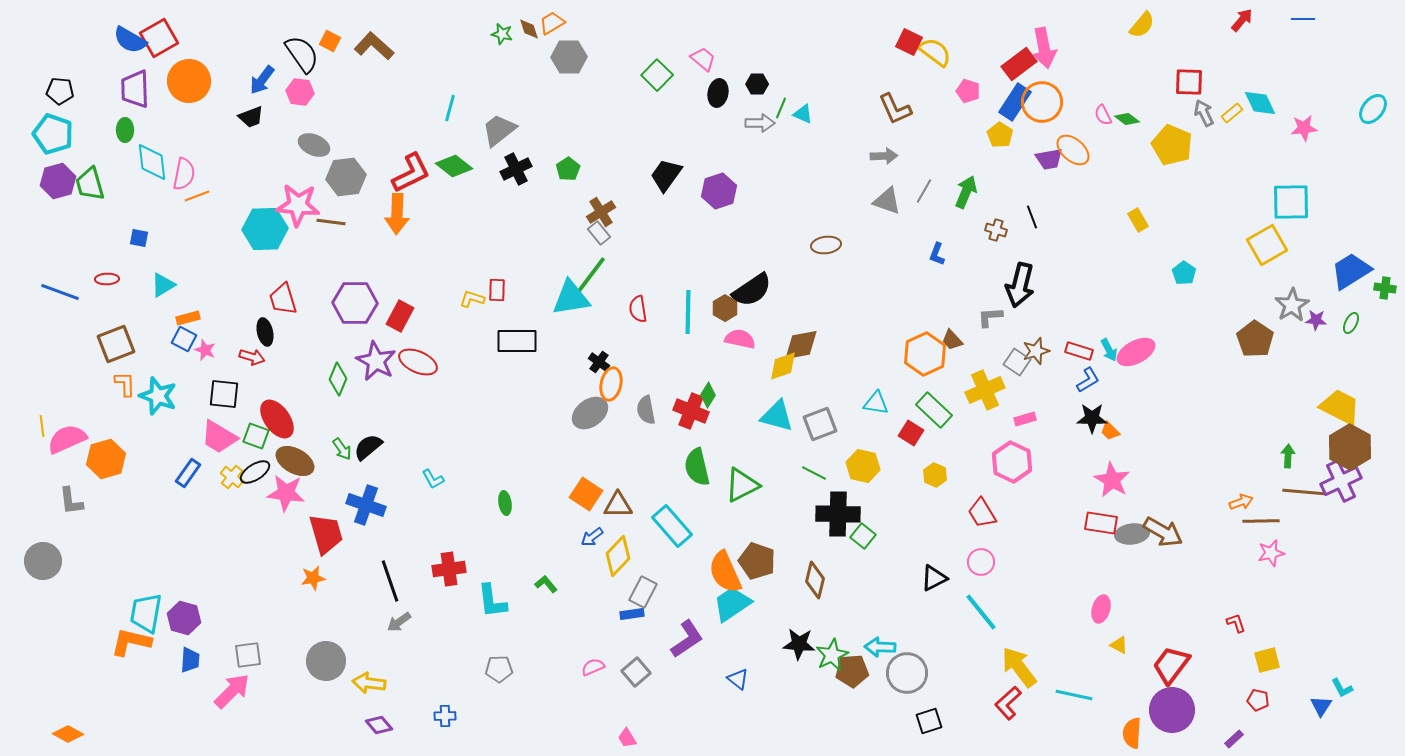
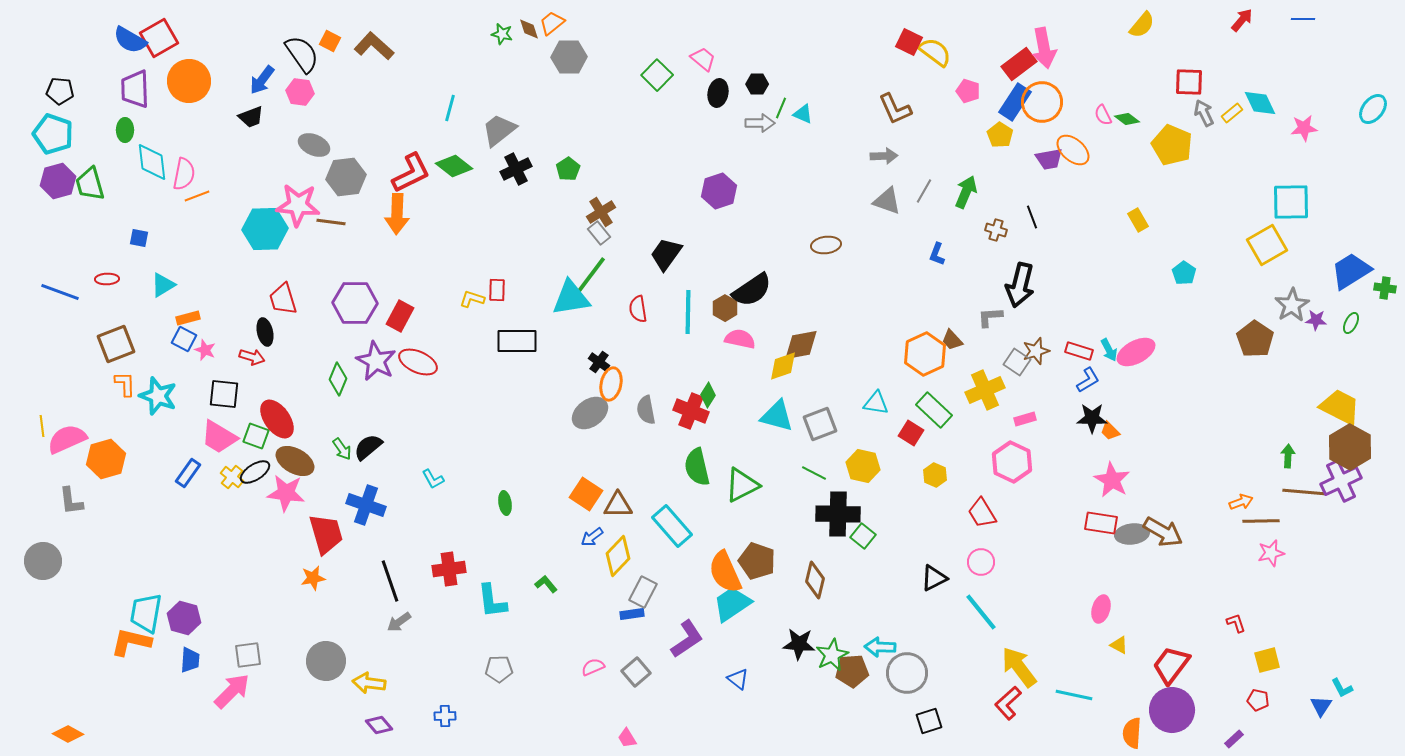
orange trapezoid at (552, 23): rotated 8 degrees counterclockwise
black trapezoid at (666, 175): moved 79 px down
